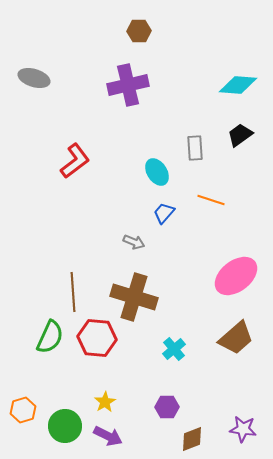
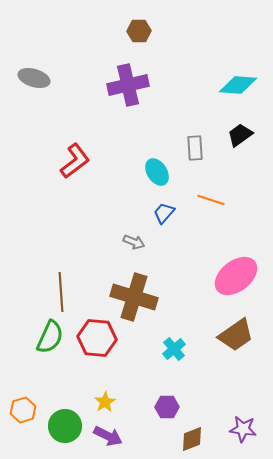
brown line: moved 12 px left
brown trapezoid: moved 3 px up; rotated 6 degrees clockwise
